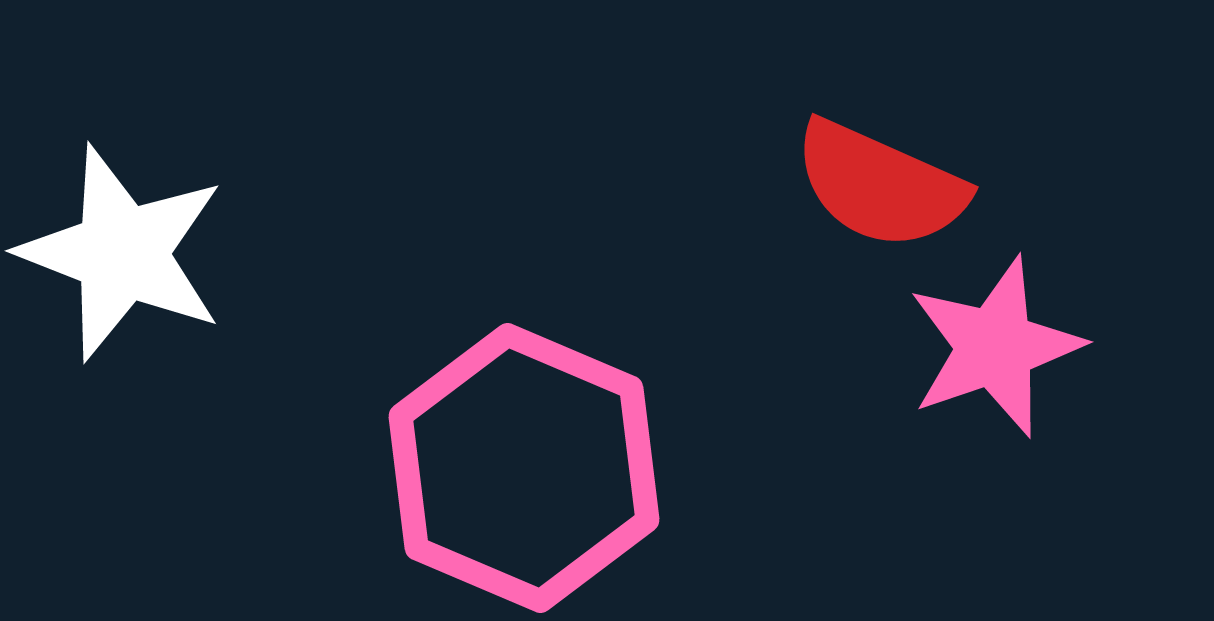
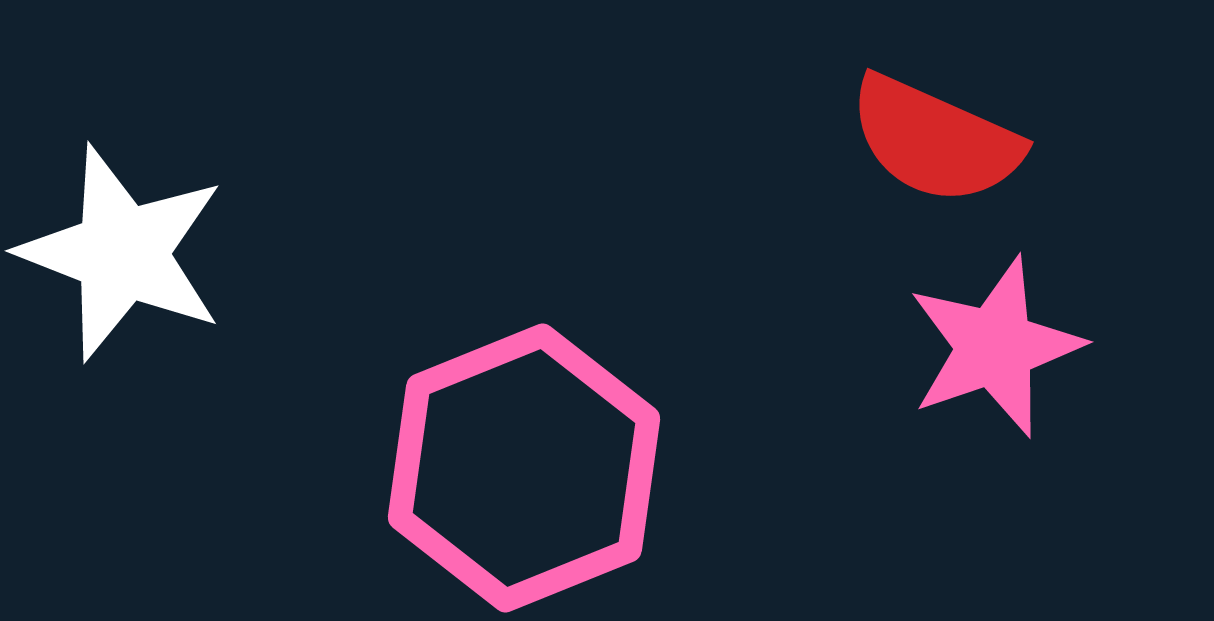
red semicircle: moved 55 px right, 45 px up
pink hexagon: rotated 15 degrees clockwise
